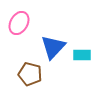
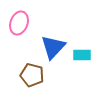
pink ellipse: rotated 10 degrees counterclockwise
brown pentagon: moved 2 px right, 1 px down
